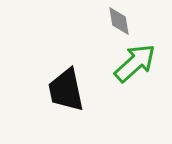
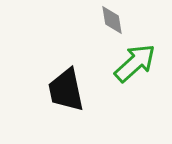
gray diamond: moved 7 px left, 1 px up
